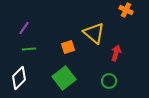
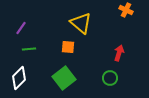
purple line: moved 3 px left
yellow triangle: moved 13 px left, 10 px up
orange square: rotated 24 degrees clockwise
red arrow: moved 3 px right
green circle: moved 1 px right, 3 px up
